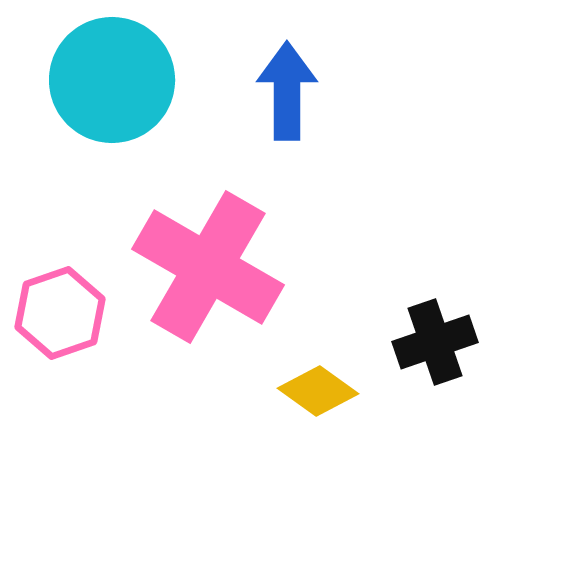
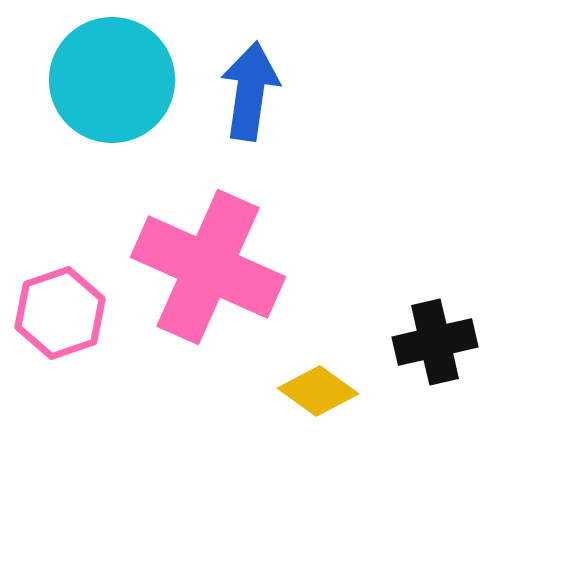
blue arrow: moved 37 px left; rotated 8 degrees clockwise
pink cross: rotated 6 degrees counterclockwise
black cross: rotated 6 degrees clockwise
